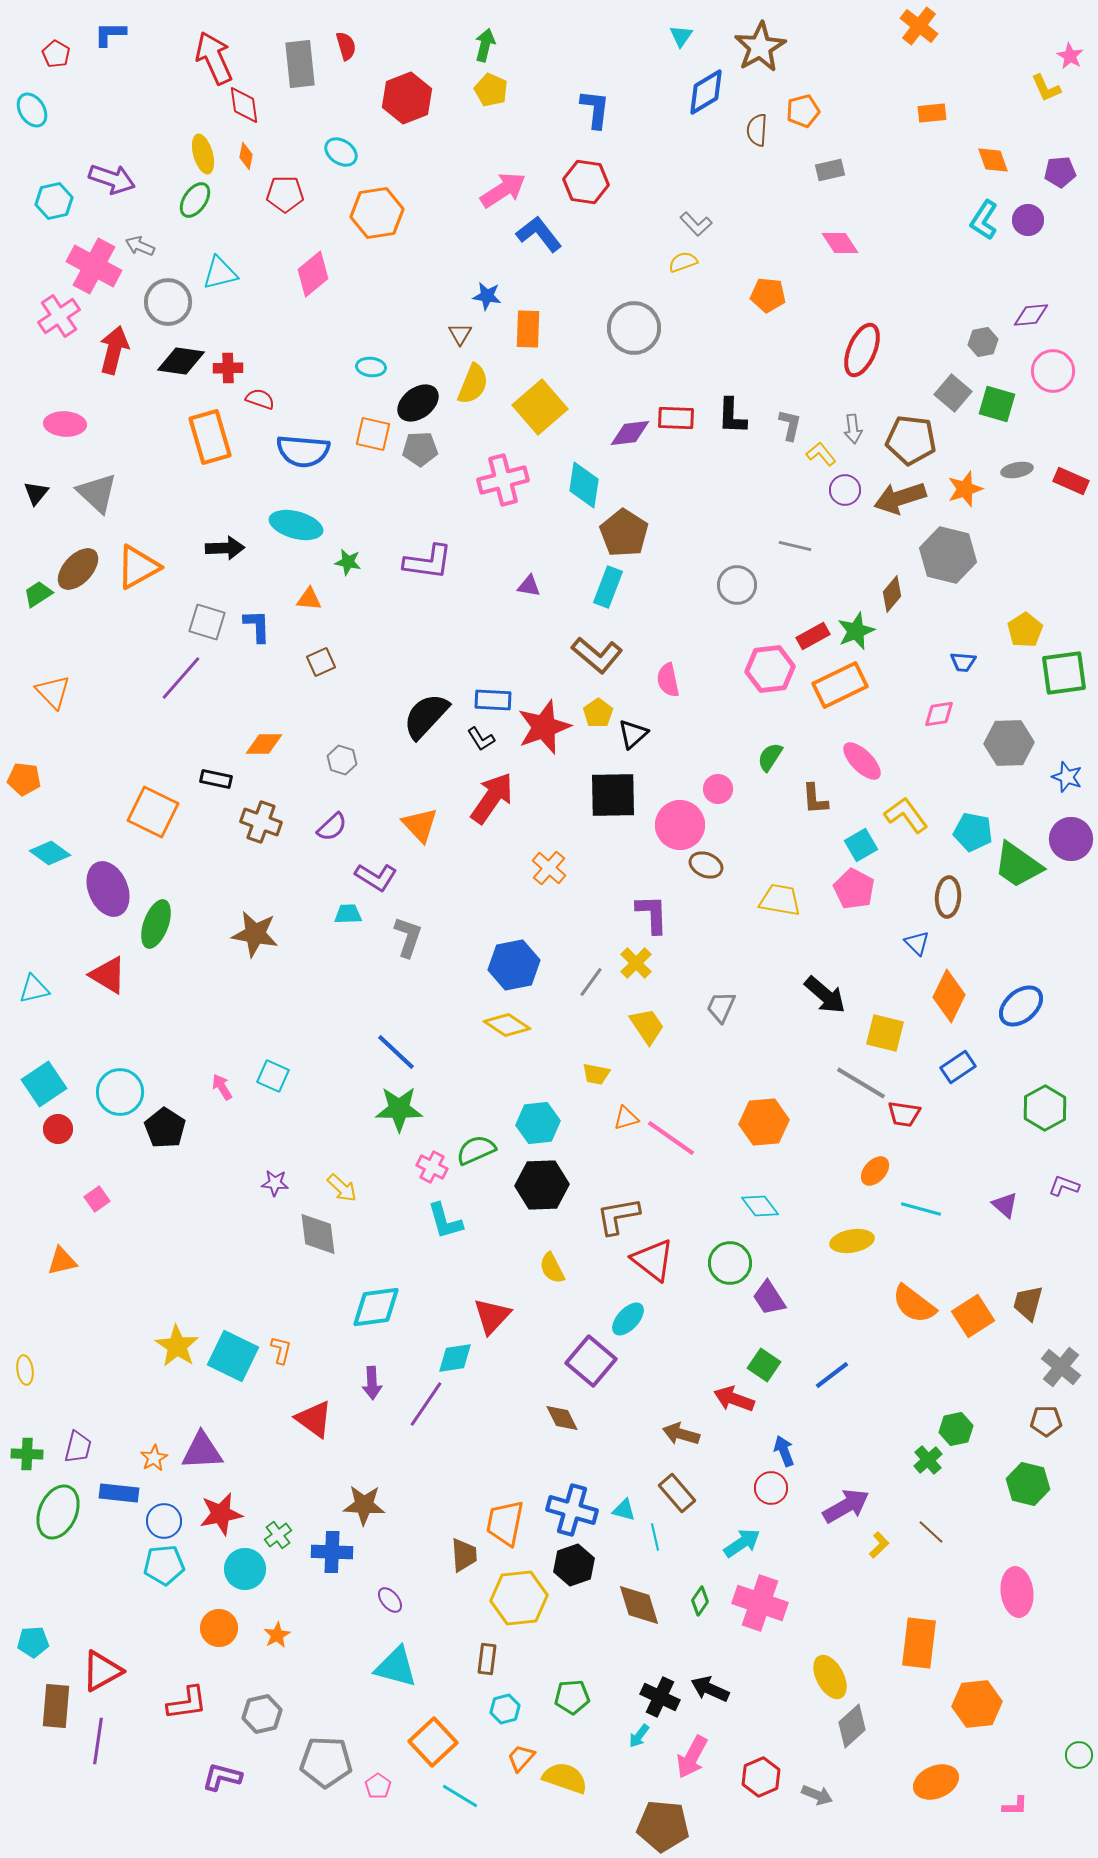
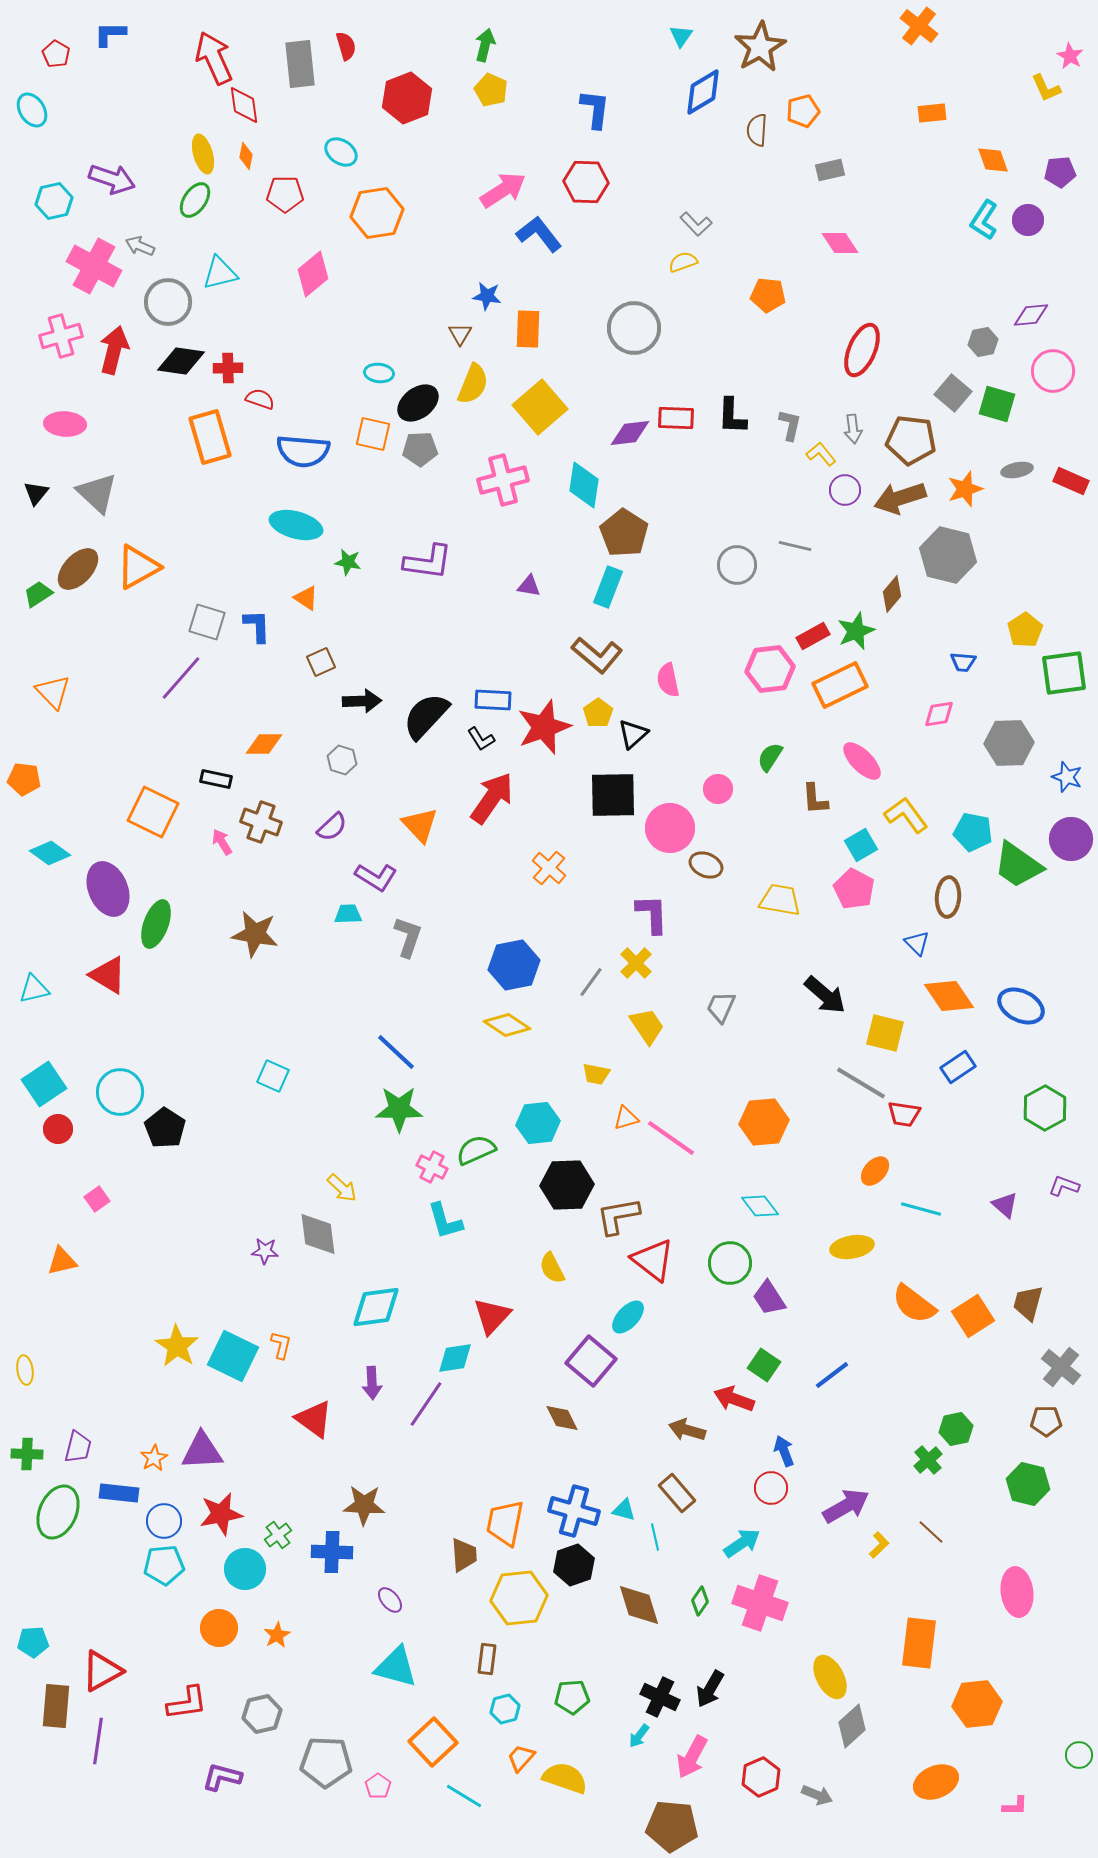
blue diamond at (706, 92): moved 3 px left
red hexagon at (586, 182): rotated 6 degrees counterclockwise
pink cross at (59, 316): moved 2 px right, 20 px down; rotated 18 degrees clockwise
cyan ellipse at (371, 367): moved 8 px right, 6 px down
black arrow at (225, 548): moved 137 px right, 153 px down
gray circle at (737, 585): moved 20 px up
orange triangle at (309, 599): moved 3 px left, 1 px up; rotated 28 degrees clockwise
pink circle at (680, 825): moved 10 px left, 3 px down
orange diamond at (949, 996): rotated 60 degrees counterclockwise
blue ellipse at (1021, 1006): rotated 66 degrees clockwise
pink arrow at (222, 1087): moved 245 px up
purple star at (275, 1183): moved 10 px left, 68 px down
black hexagon at (542, 1185): moved 25 px right
yellow ellipse at (852, 1241): moved 6 px down
cyan ellipse at (628, 1319): moved 2 px up
orange L-shape at (281, 1350): moved 5 px up
brown arrow at (681, 1434): moved 6 px right, 4 px up
blue cross at (572, 1510): moved 2 px right, 1 px down
black arrow at (710, 1689): rotated 84 degrees counterclockwise
cyan line at (460, 1796): moved 4 px right
brown pentagon at (663, 1826): moved 9 px right
